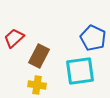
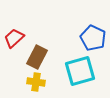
brown rectangle: moved 2 px left, 1 px down
cyan square: rotated 8 degrees counterclockwise
yellow cross: moved 1 px left, 3 px up
